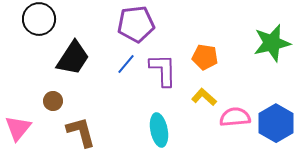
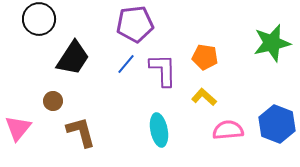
purple pentagon: moved 1 px left
pink semicircle: moved 7 px left, 13 px down
blue hexagon: moved 1 px right, 1 px down; rotated 9 degrees counterclockwise
